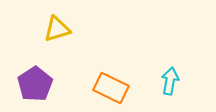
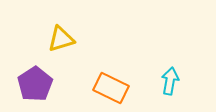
yellow triangle: moved 4 px right, 10 px down
